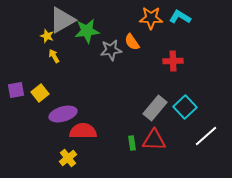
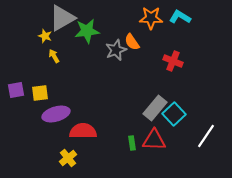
gray triangle: moved 2 px up
yellow star: moved 2 px left
gray star: moved 5 px right; rotated 15 degrees counterclockwise
red cross: rotated 24 degrees clockwise
yellow square: rotated 30 degrees clockwise
cyan square: moved 11 px left, 7 px down
purple ellipse: moved 7 px left
white line: rotated 15 degrees counterclockwise
